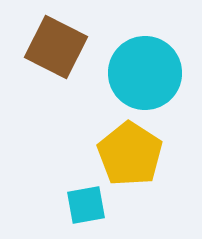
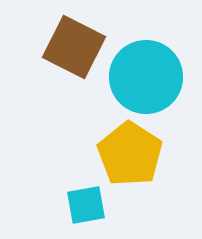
brown square: moved 18 px right
cyan circle: moved 1 px right, 4 px down
